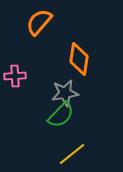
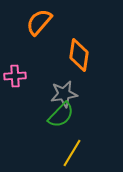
orange diamond: moved 4 px up
gray star: moved 1 px left, 1 px down
yellow line: moved 1 px up; rotated 20 degrees counterclockwise
